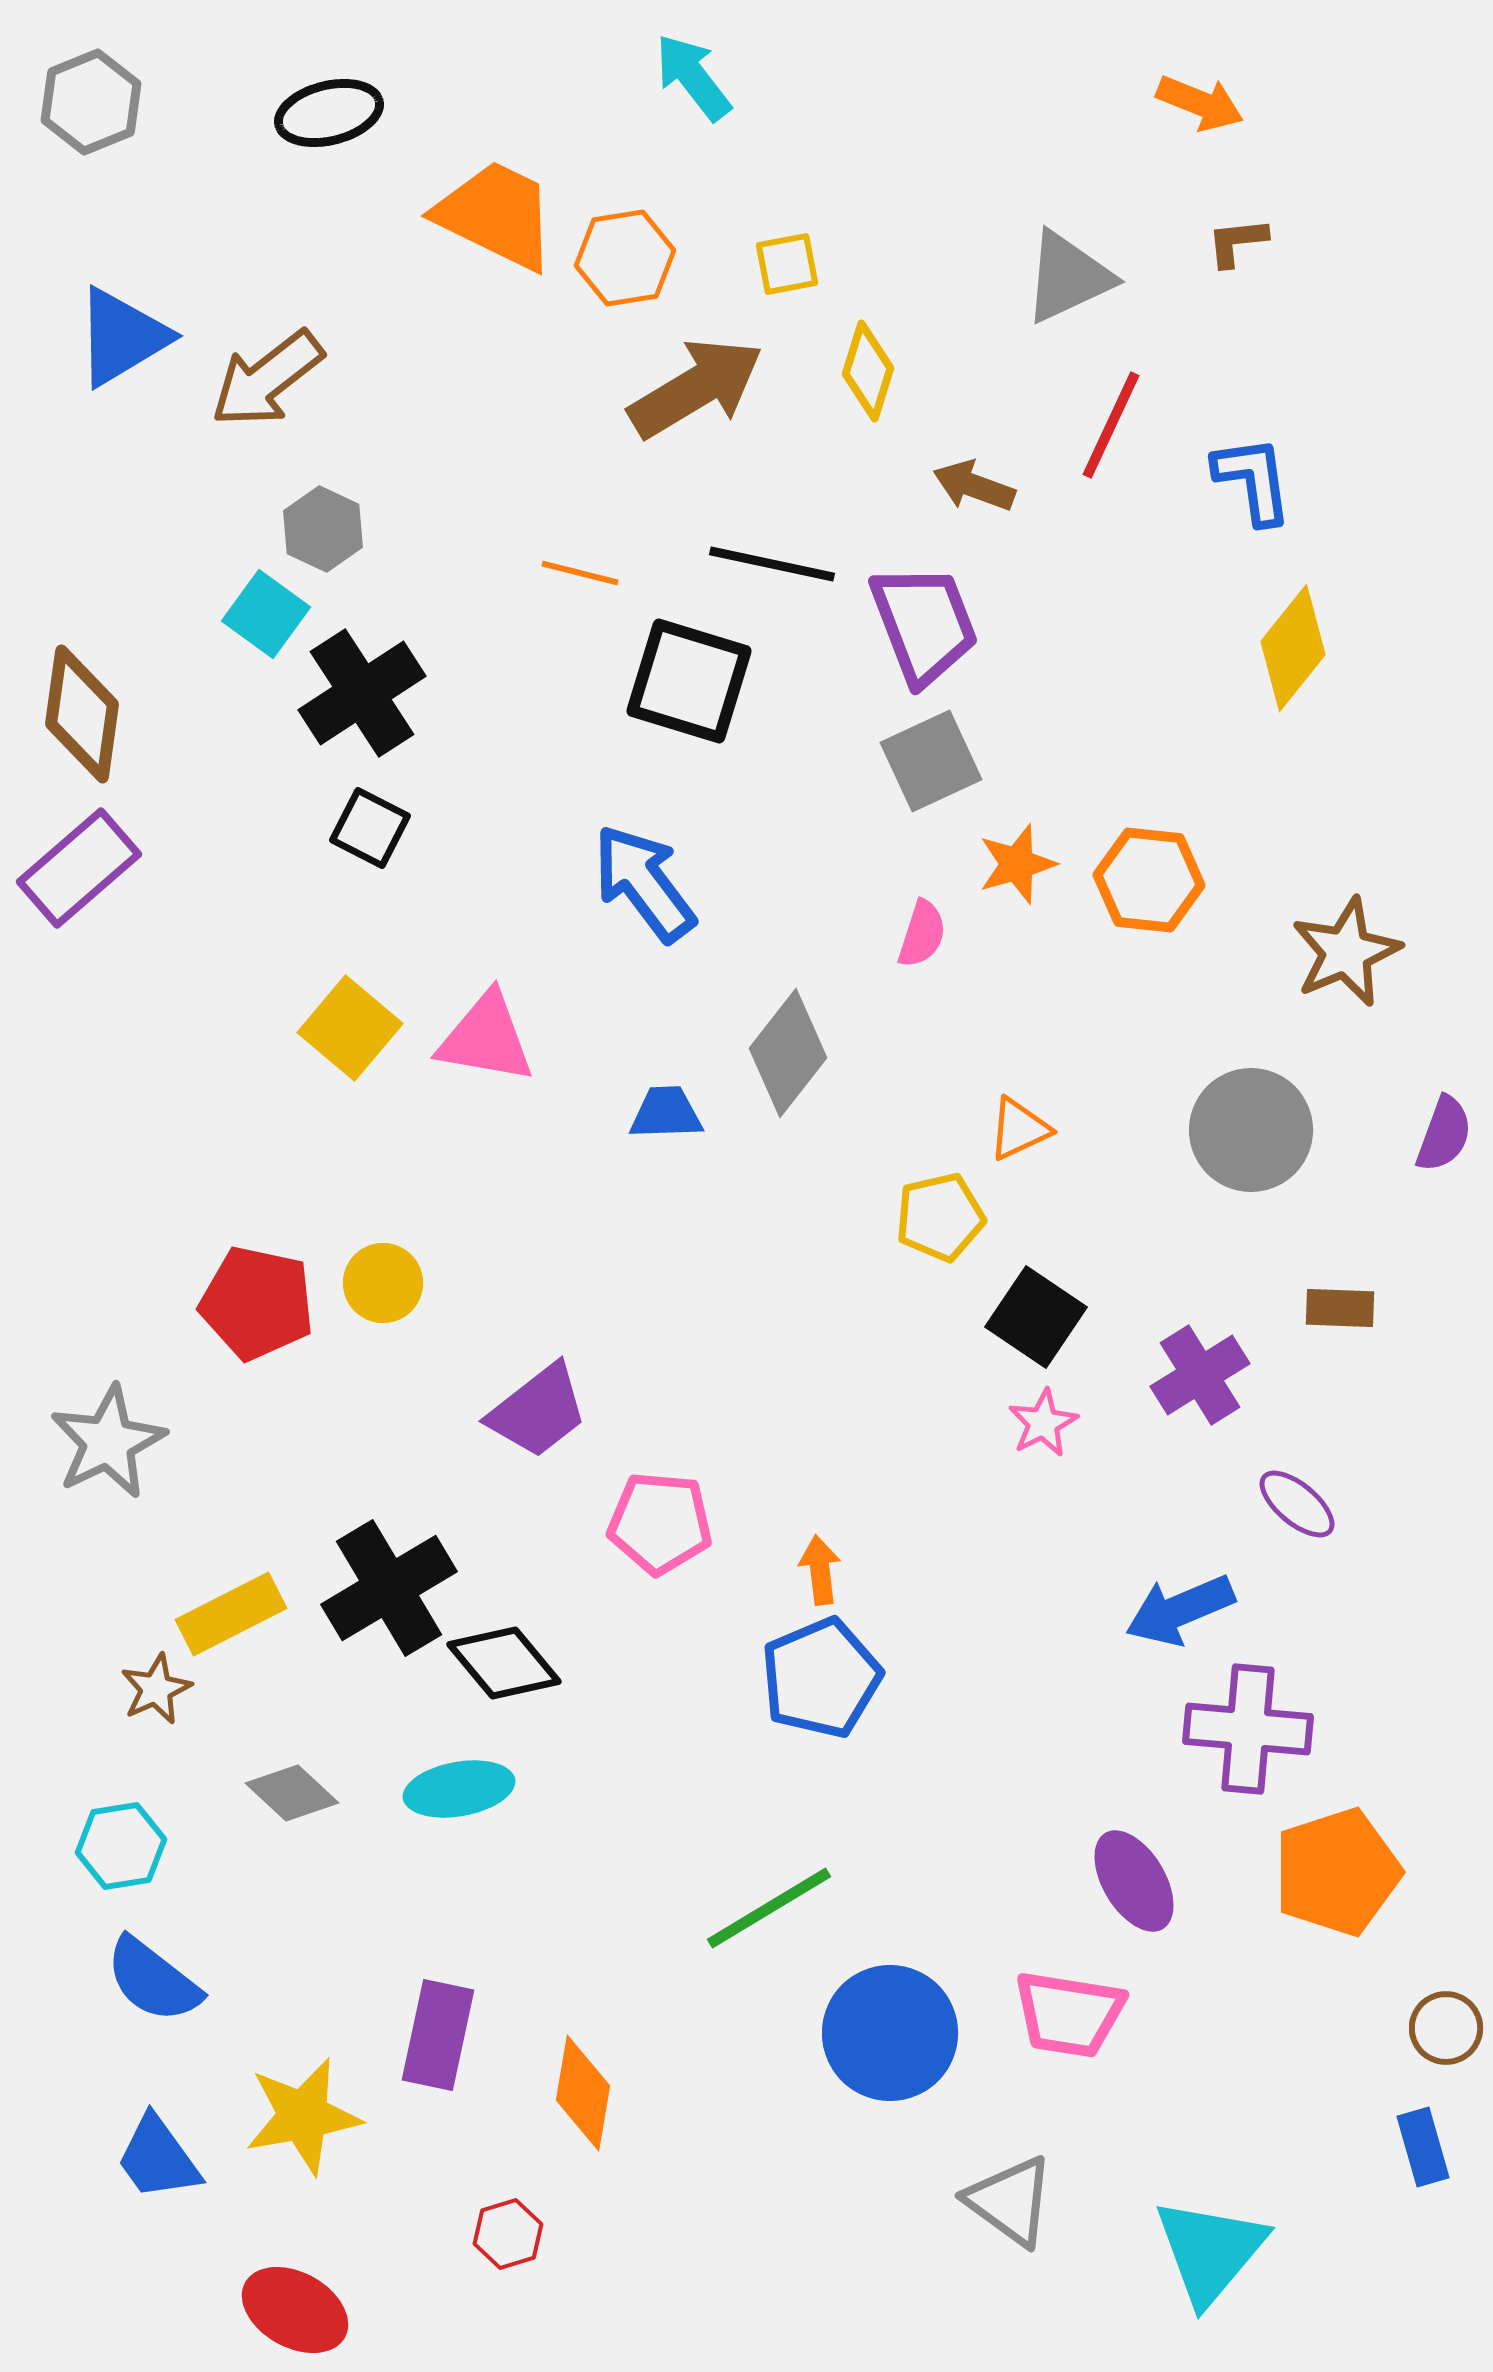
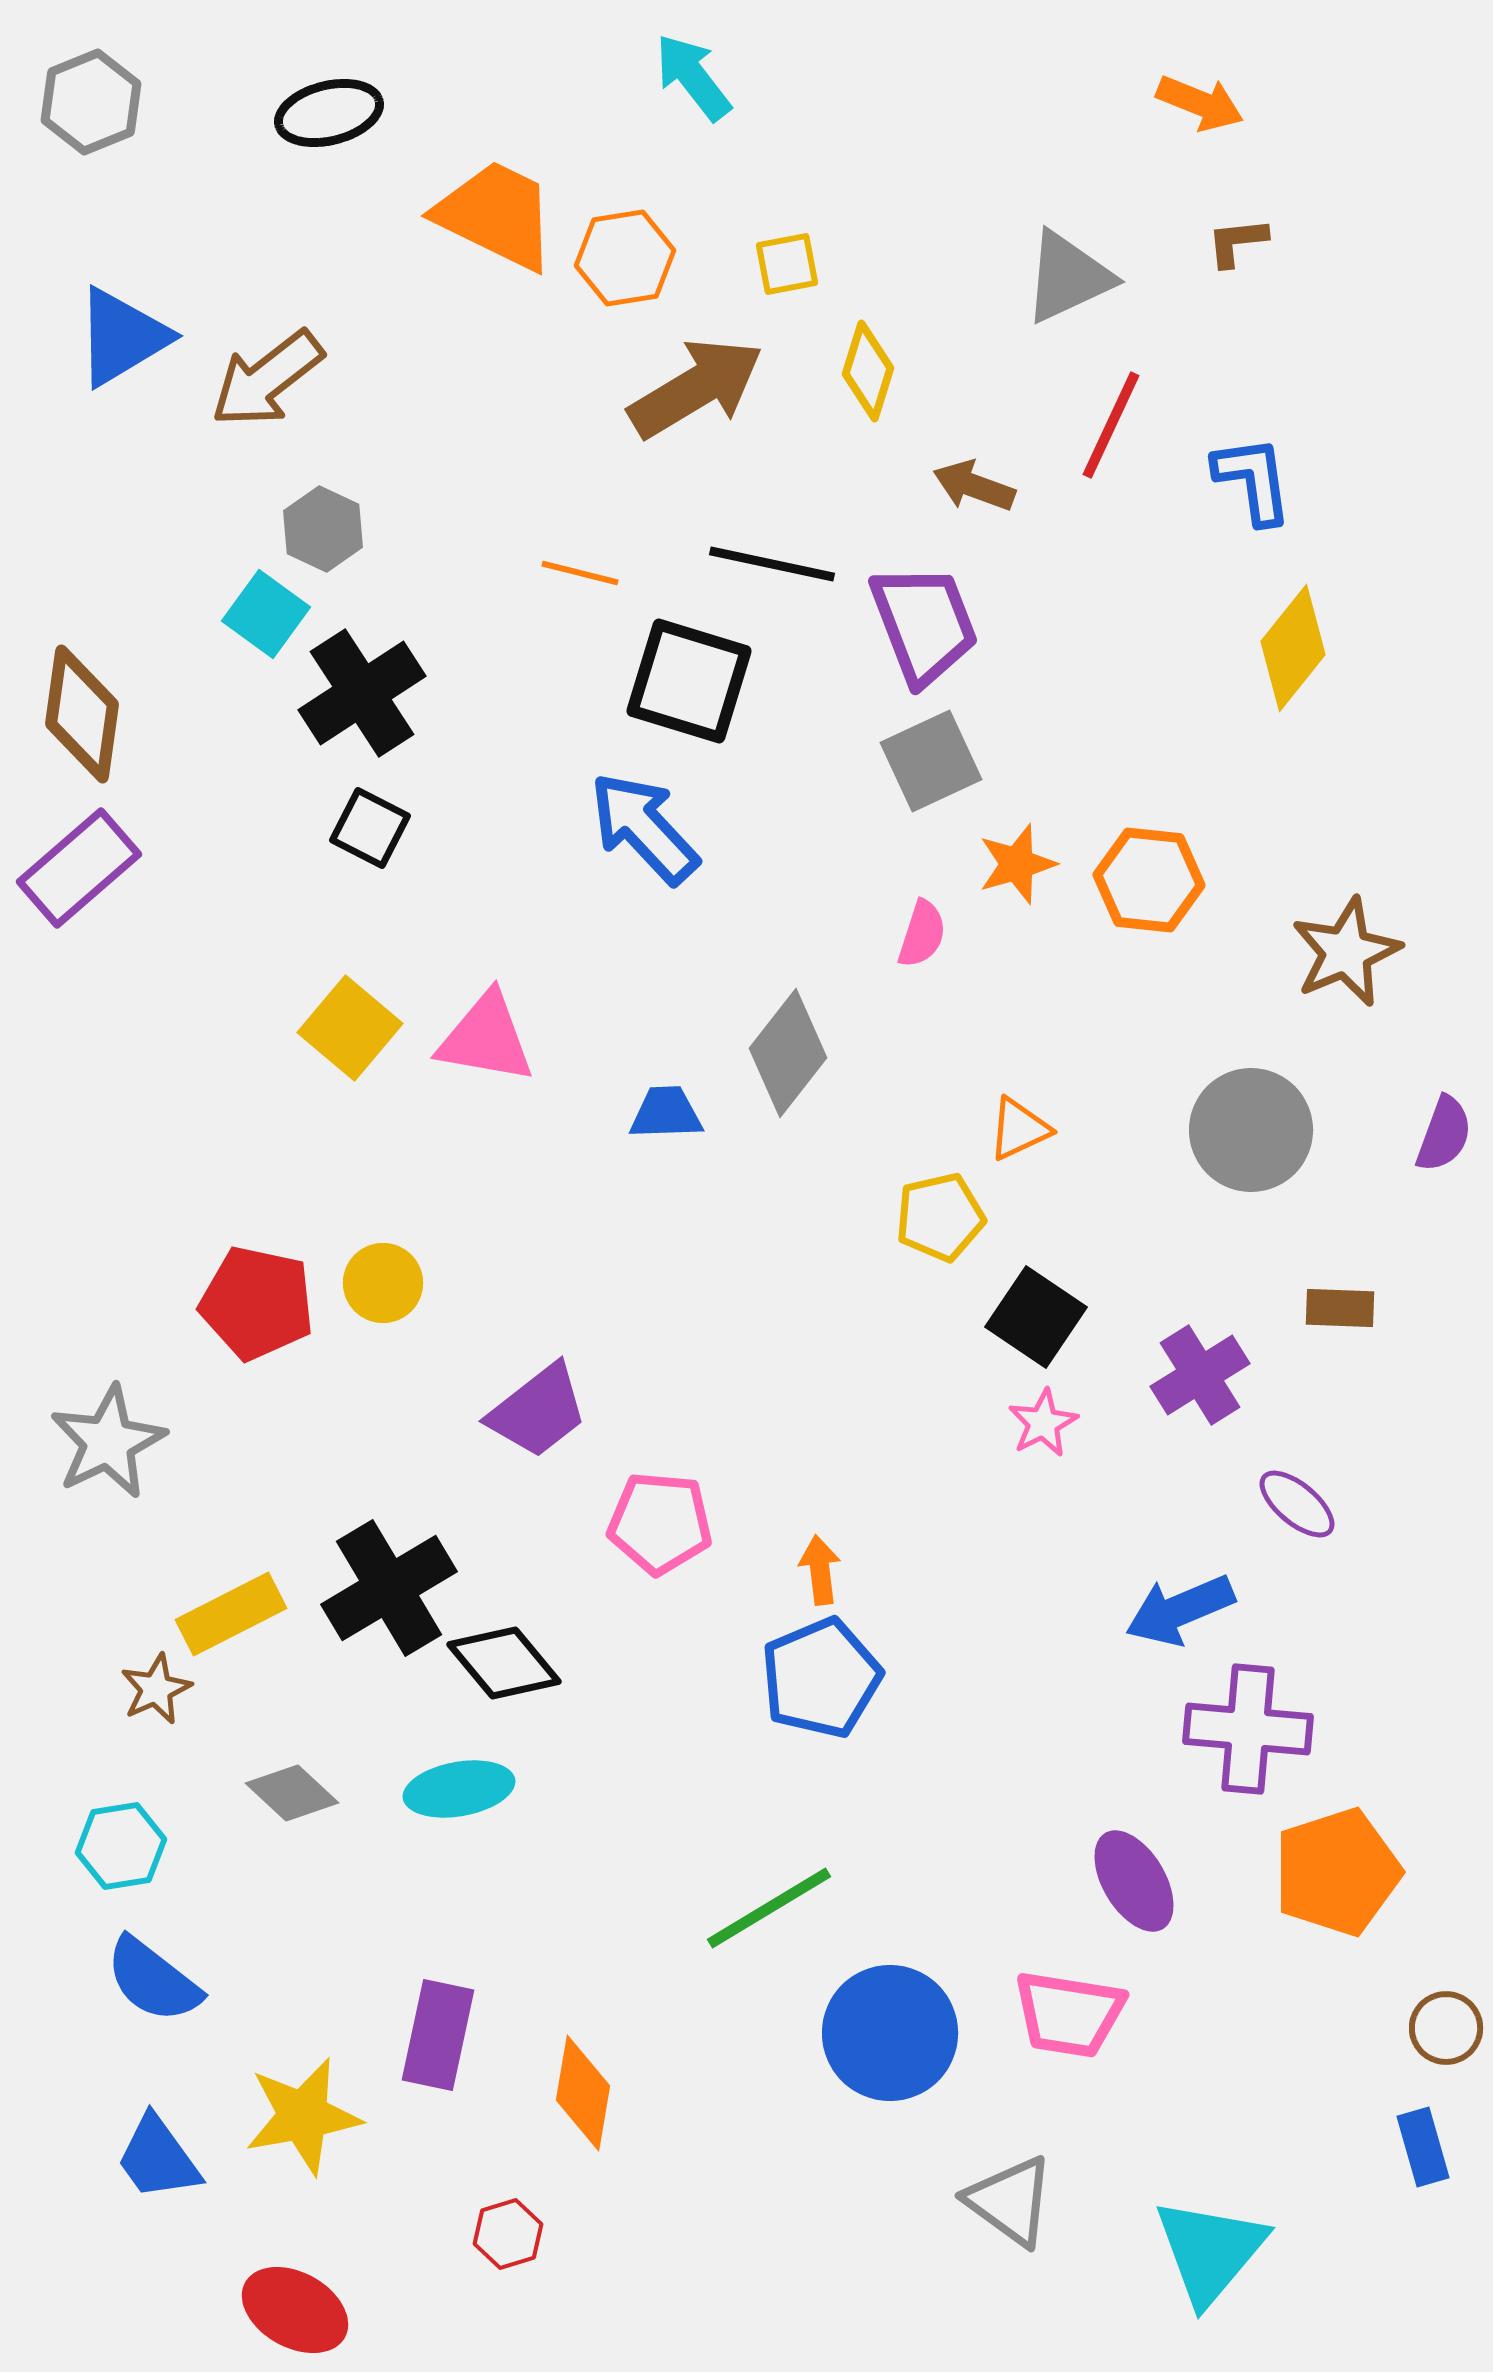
blue arrow at (644, 883): moved 55 px up; rotated 6 degrees counterclockwise
